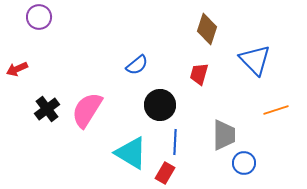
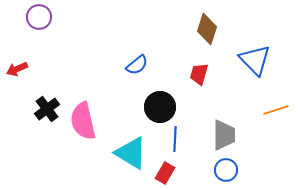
black circle: moved 2 px down
pink semicircle: moved 4 px left, 11 px down; rotated 45 degrees counterclockwise
blue line: moved 3 px up
blue circle: moved 18 px left, 7 px down
